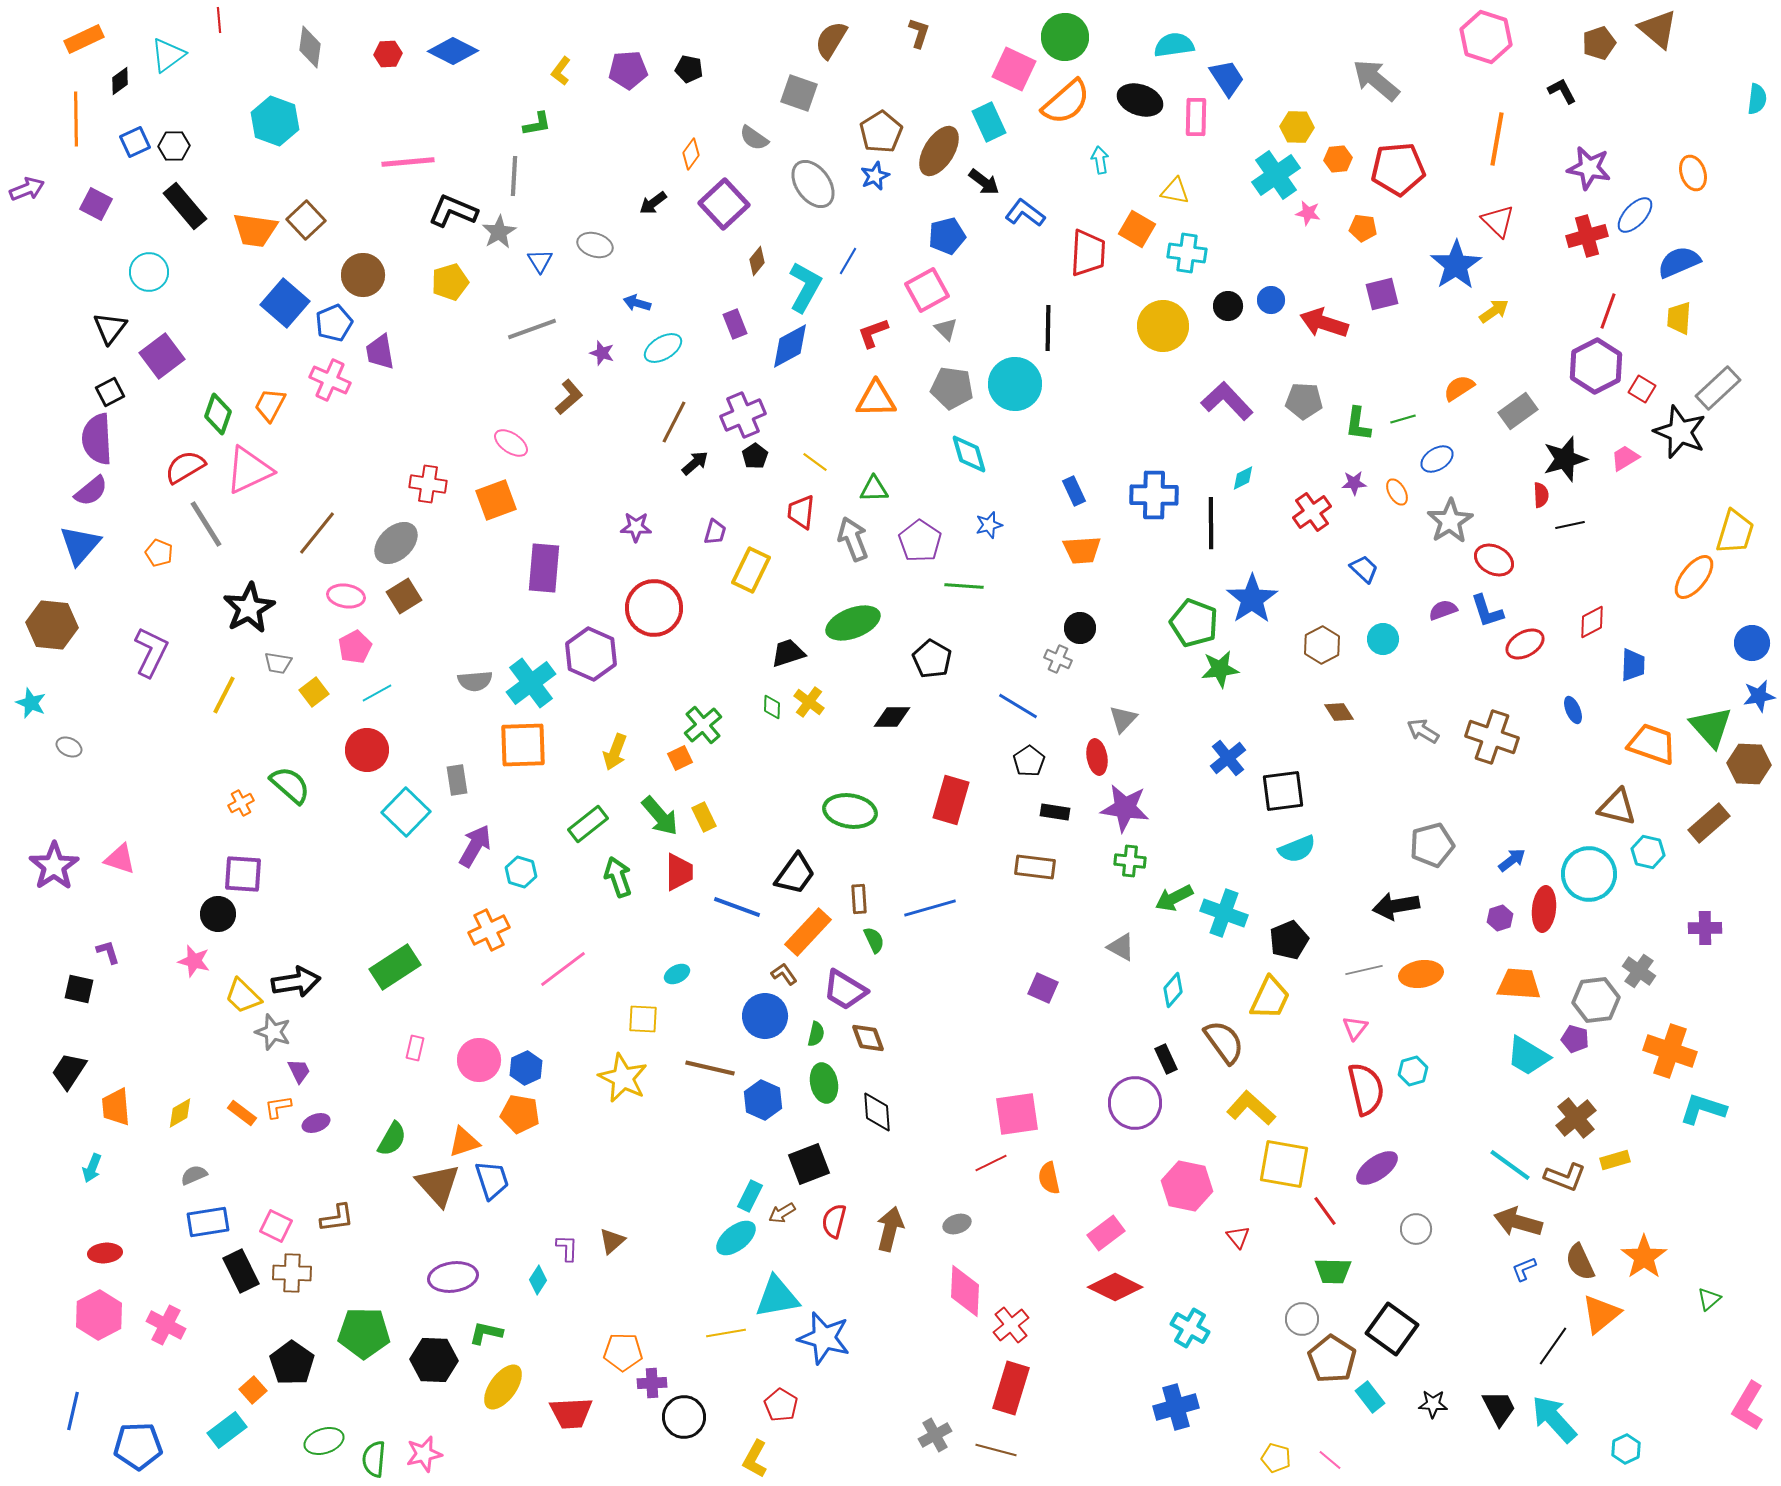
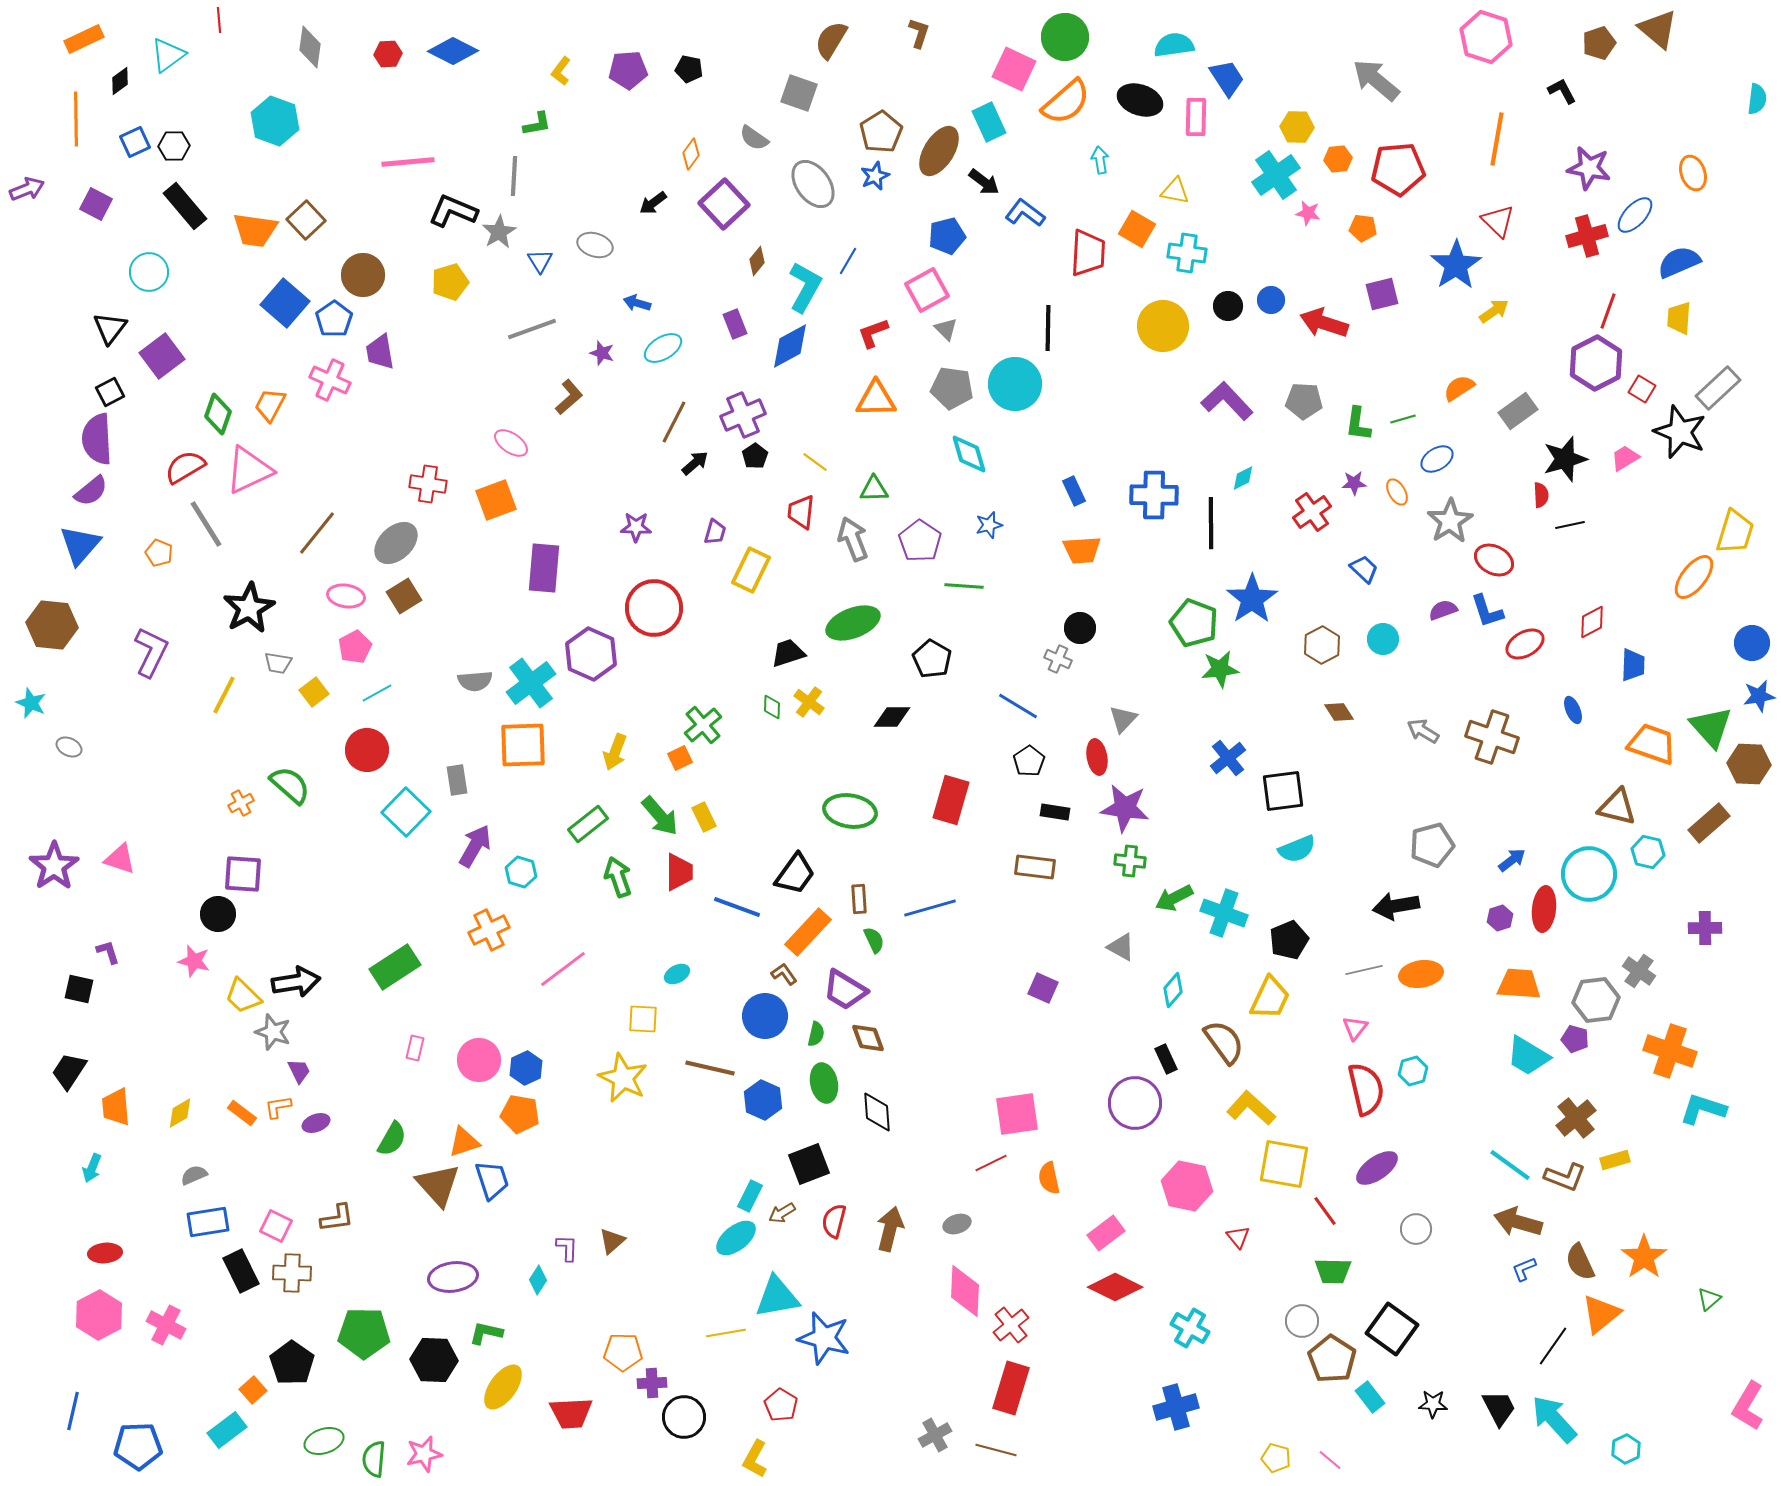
blue pentagon at (334, 323): moved 4 px up; rotated 12 degrees counterclockwise
purple hexagon at (1596, 366): moved 3 px up
gray circle at (1302, 1319): moved 2 px down
